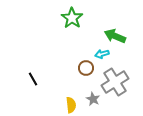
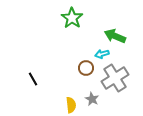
gray cross: moved 4 px up
gray star: moved 1 px left
